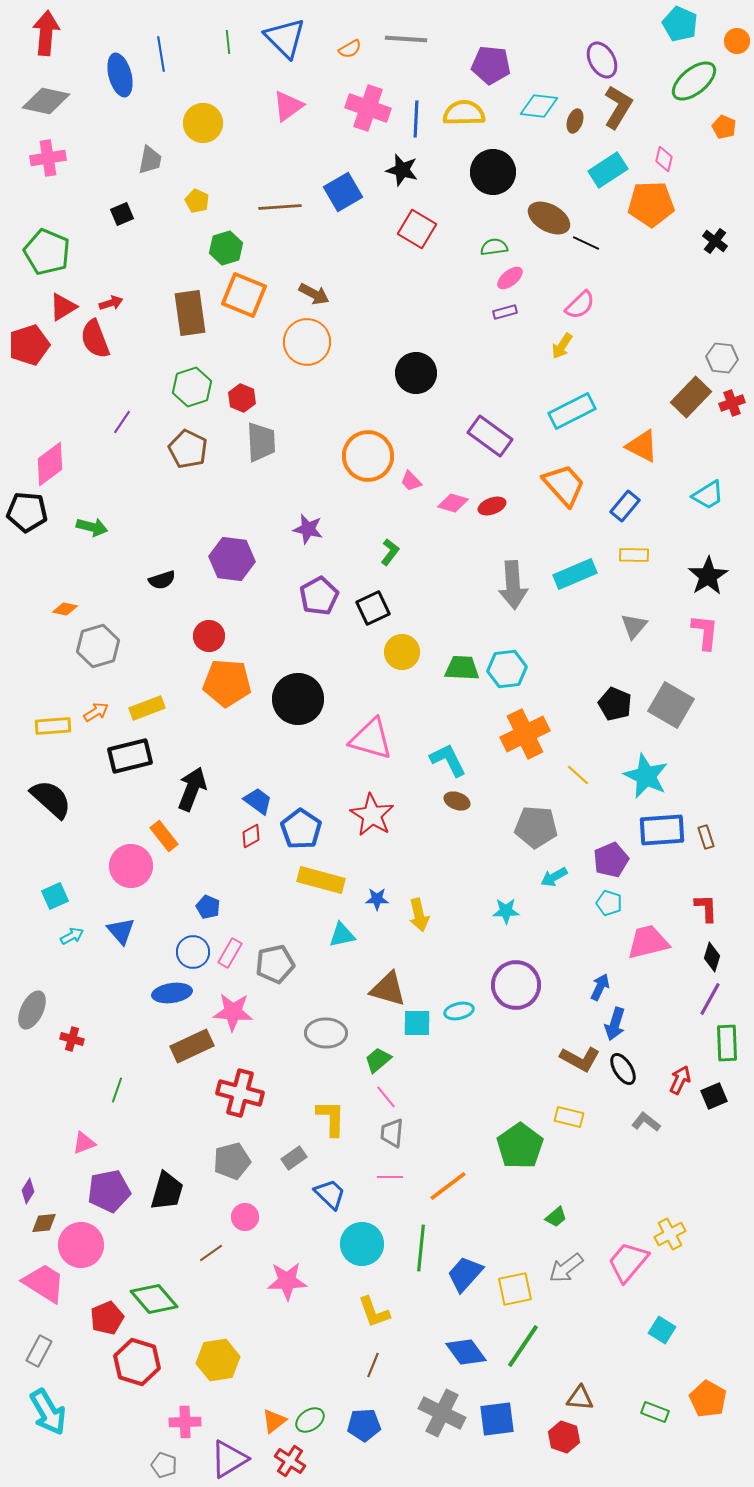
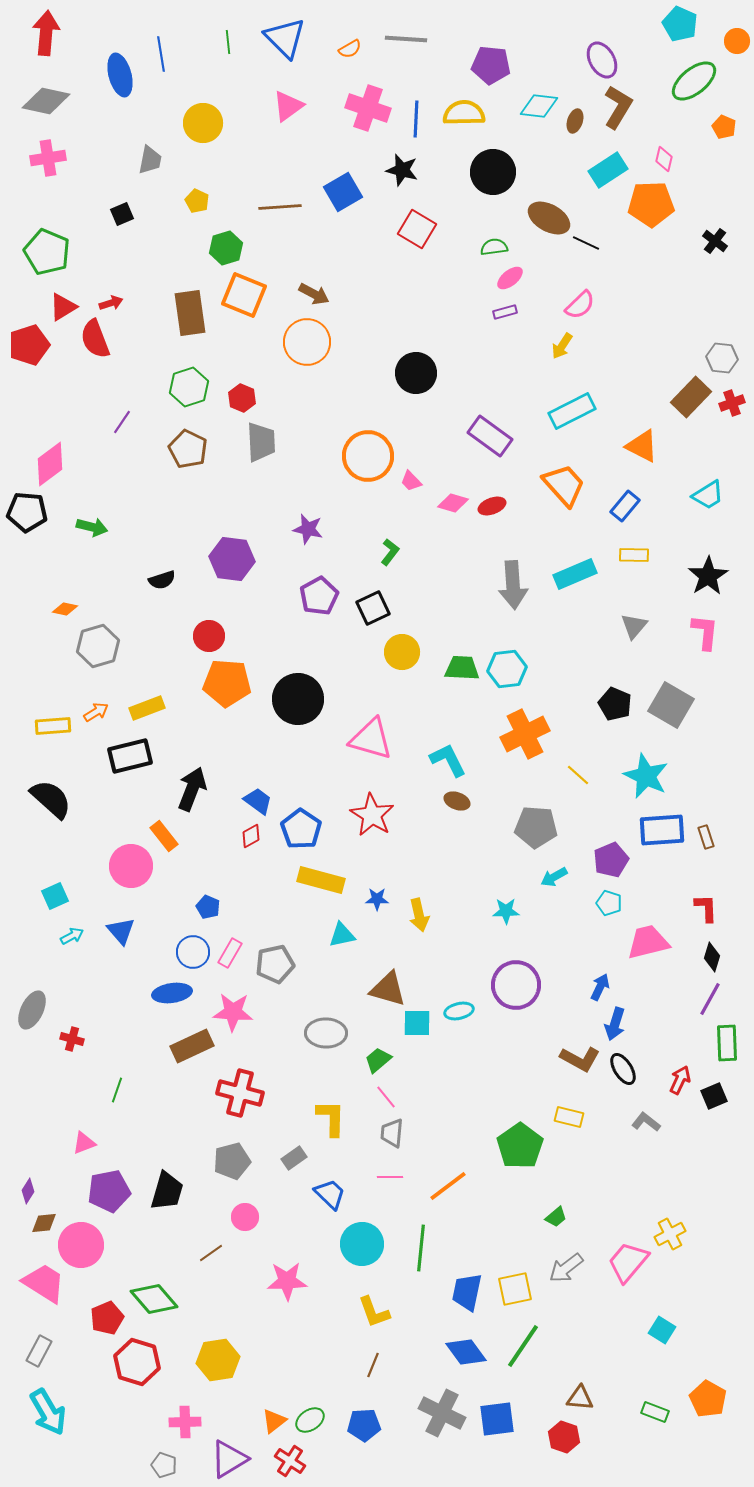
green hexagon at (192, 387): moved 3 px left
blue trapezoid at (465, 1274): moved 2 px right, 18 px down; rotated 30 degrees counterclockwise
